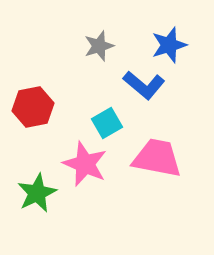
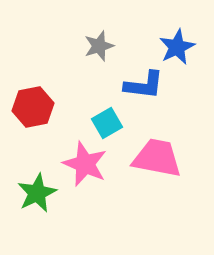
blue star: moved 8 px right, 2 px down; rotated 9 degrees counterclockwise
blue L-shape: rotated 33 degrees counterclockwise
